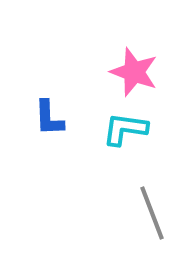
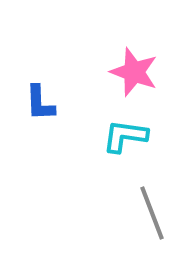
blue L-shape: moved 9 px left, 15 px up
cyan L-shape: moved 7 px down
